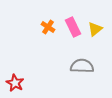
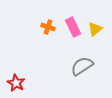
orange cross: rotated 16 degrees counterclockwise
gray semicircle: rotated 35 degrees counterclockwise
red star: moved 1 px right
